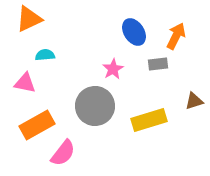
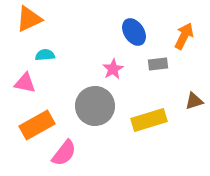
orange arrow: moved 8 px right
pink semicircle: moved 1 px right
